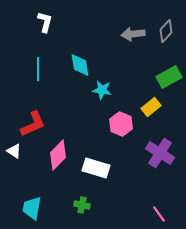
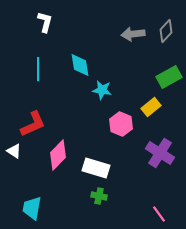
green cross: moved 17 px right, 9 px up
